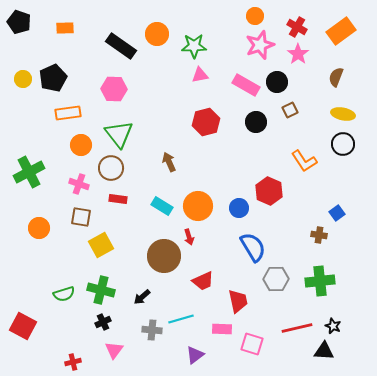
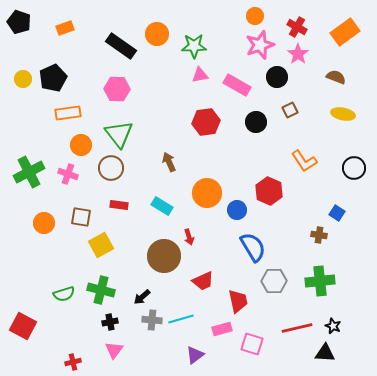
orange rectangle at (65, 28): rotated 18 degrees counterclockwise
orange rectangle at (341, 31): moved 4 px right, 1 px down
brown semicircle at (336, 77): rotated 90 degrees clockwise
black circle at (277, 82): moved 5 px up
pink rectangle at (246, 85): moved 9 px left
pink hexagon at (114, 89): moved 3 px right
red hexagon at (206, 122): rotated 8 degrees clockwise
black circle at (343, 144): moved 11 px right, 24 px down
pink cross at (79, 184): moved 11 px left, 10 px up
red rectangle at (118, 199): moved 1 px right, 6 px down
orange circle at (198, 206): moved 9 px right, 13 px up
blue circle at (239, 208): moved 2 px left, 2 px down
blue square at (337, 213): rotated 21 degrees counterclockwise
orange circle at (39, 228): moved 5 px right, 5 px up
gray hexagon at (276, 279): moved 2 px left, 2 px down
black cross at (103, 322): moved 7 px right; rotated 14 degrees clockwise
pink rectangle at (222, 329): rotated 18 degrees counterclockwise
gray cross at (152, 330): moved 10 px up
black triangle at (324, 351): moved 1 px right, 2 px down
